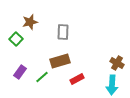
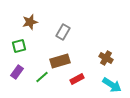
gray rectangle: rotated 28 degrees clockwise
green square: moved 3 px right, 7 px down; rotated 32 degrees clockwise
brown cross: moved 11 px left, 5 px up
purple rectangle: moved 3 px left
cyan arrow: rotated 60 degrees counterclockwise
